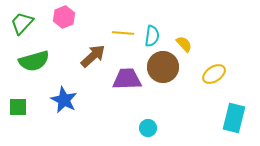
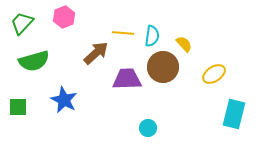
brown arrow: moved 3 px right, 3 px up
cyan rectangle: moved 4 px up
